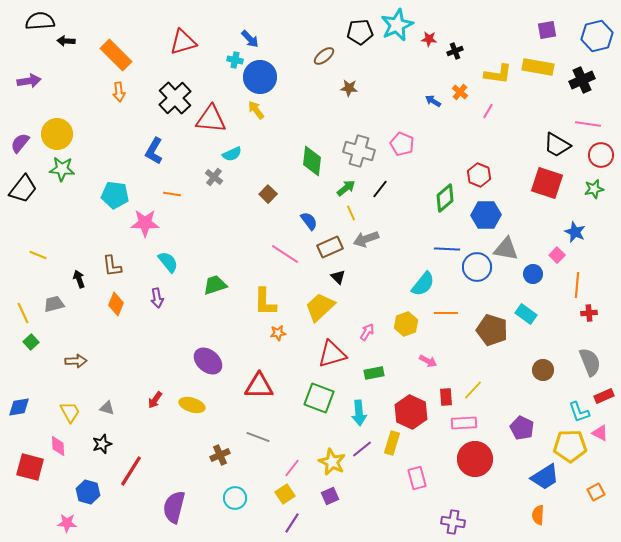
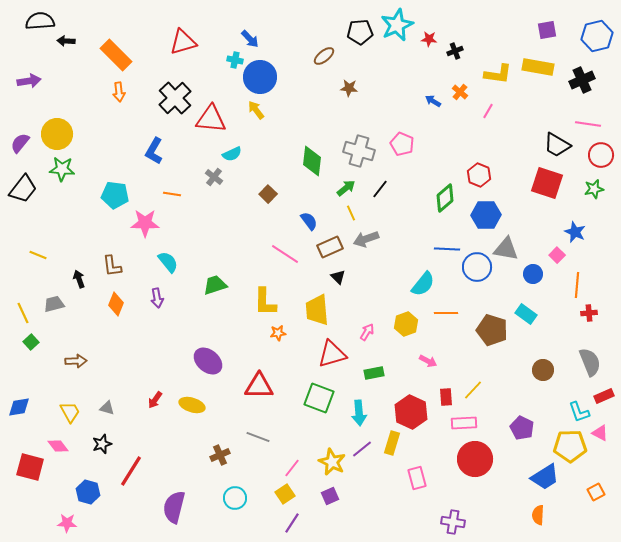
yellow trapezoid at (320, 307): moved 3 px left, 3 px down; rotated 52 degrees counterclockwise
pink diamond at (58, 446): rotated 35 degrees counterclockwise
